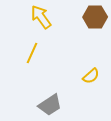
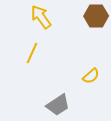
brown hexagon: moved 1 px right, 1 px up
gray trapezoid: moved 8 px right
